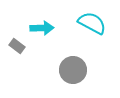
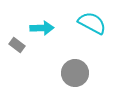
gray rectangle: moved 1 px up
gray circle: moved 2 px right, 3 px down
